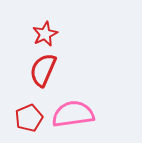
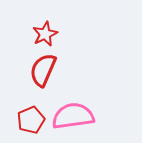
pink semicircle: moved 2 px down
red pentagon: moved 2 px right, 2 px down
